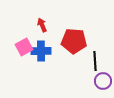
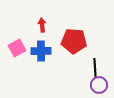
red arrow: rotated 16 degrees clockwise
pink square: moved 7 px left, 1 px down
black line: moved 7 px down
purple circle: moved 4 px left, 4 px down
